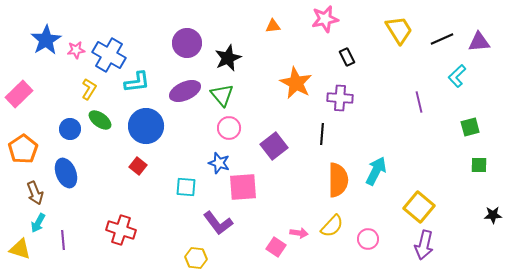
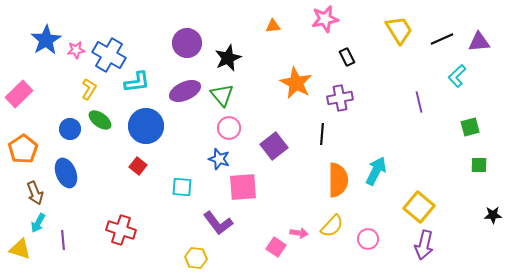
purple cross at (340, 98): rotated 15 degrees counterclockwise
blue star at (219, 163): moved 4 px up
cyan square at (186, 187): moved 4 px left
